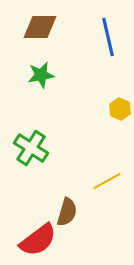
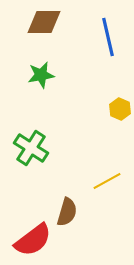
brown diamond: moved 4 px right, 5 px up
red semicircle: moved 5 px left
